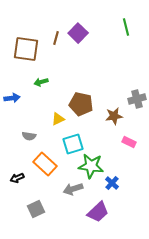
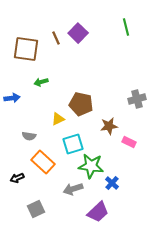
brown line: rotated 40 degrees counterclockwise
brown star: moved 5 px left, 10 px down
orange rectangle: moved 2 px left, 2 px up
